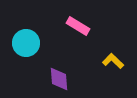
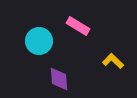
cyan circle: moved 13 px right, 2 px up
